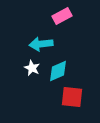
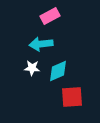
pink rectangle: moved 12 px left
white star: rotated 21 degrees counterclockwise
red square: rotated 10 degrees counterclockwise
